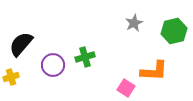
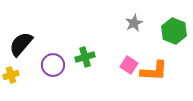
green hexagon: rotated 25 degrees counterclockwise
yellow cross: moved 2 px up
pink square: moved 3 px right, 23 px up
